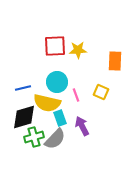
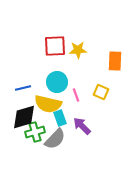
yellow semicircle: moved 1 px right, 1 px down
purple arrow: rotated 18 degrees counterclockwise
green cross: moved 1 px right, 5 px up
